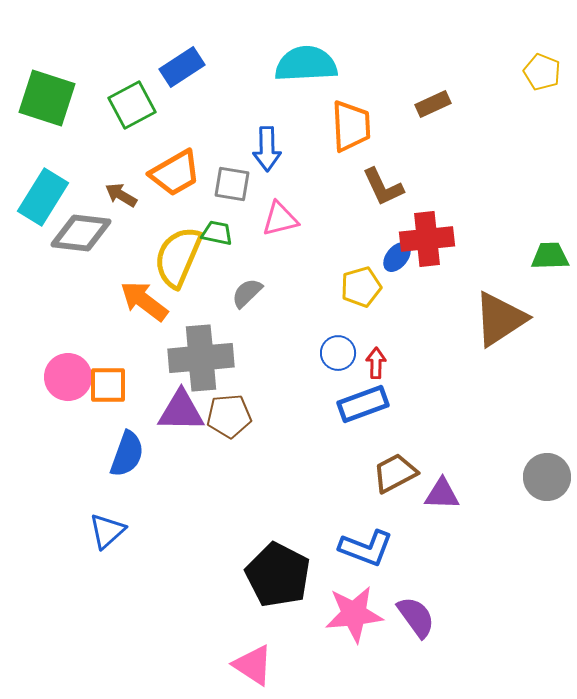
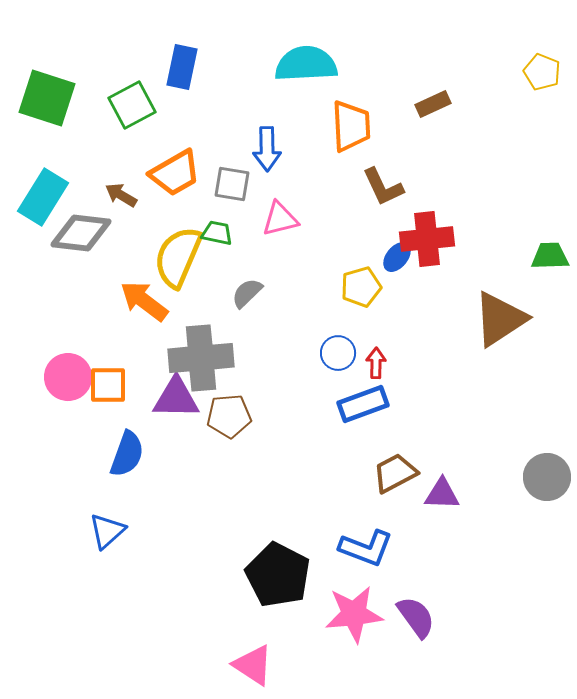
blue rectangle at (182, 67): rotated 45 degrees counterclockwise
purple triangle at (181, 411): moved 5 px left, 13 px up
